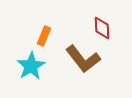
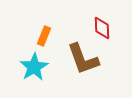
brown L-shape: rotated 18 degrees clockwise
cyan star: moved 3 px right, 1 px down
